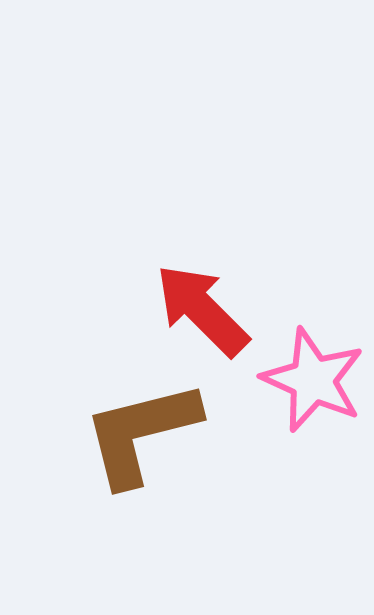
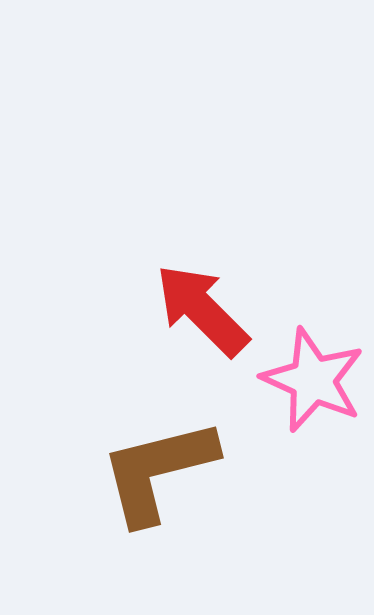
brown L-shape: moved 17 px right, 38 px down
